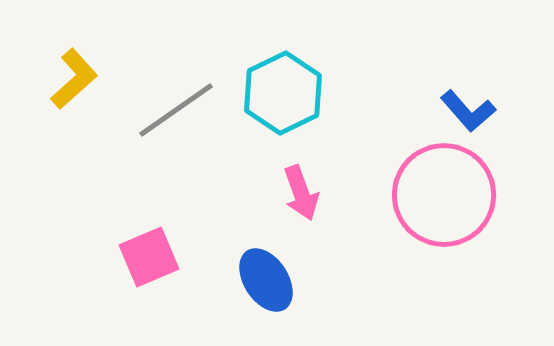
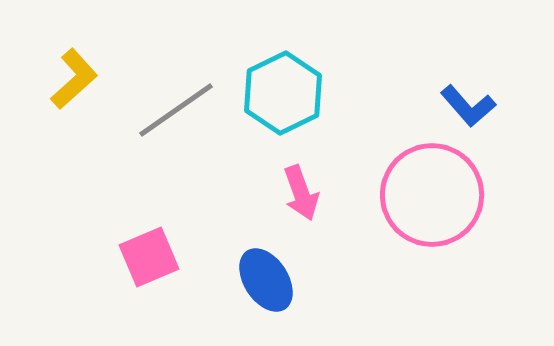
blue L-shape: moved 5 px up
pink circle: moved 12 px left
